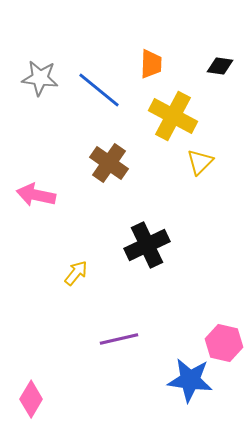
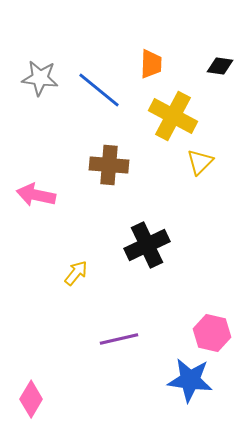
brown cross: moved 2 px down; rotated 30 degrees counterclockwise
pink hexagon: moved 12 px left, 10 px up
